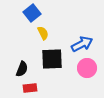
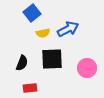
yellow semicircle: rotated 104 degrees clockwise
blue arrow: moved 14 px left, 15 px up
black semicircle: moved 6 px up
